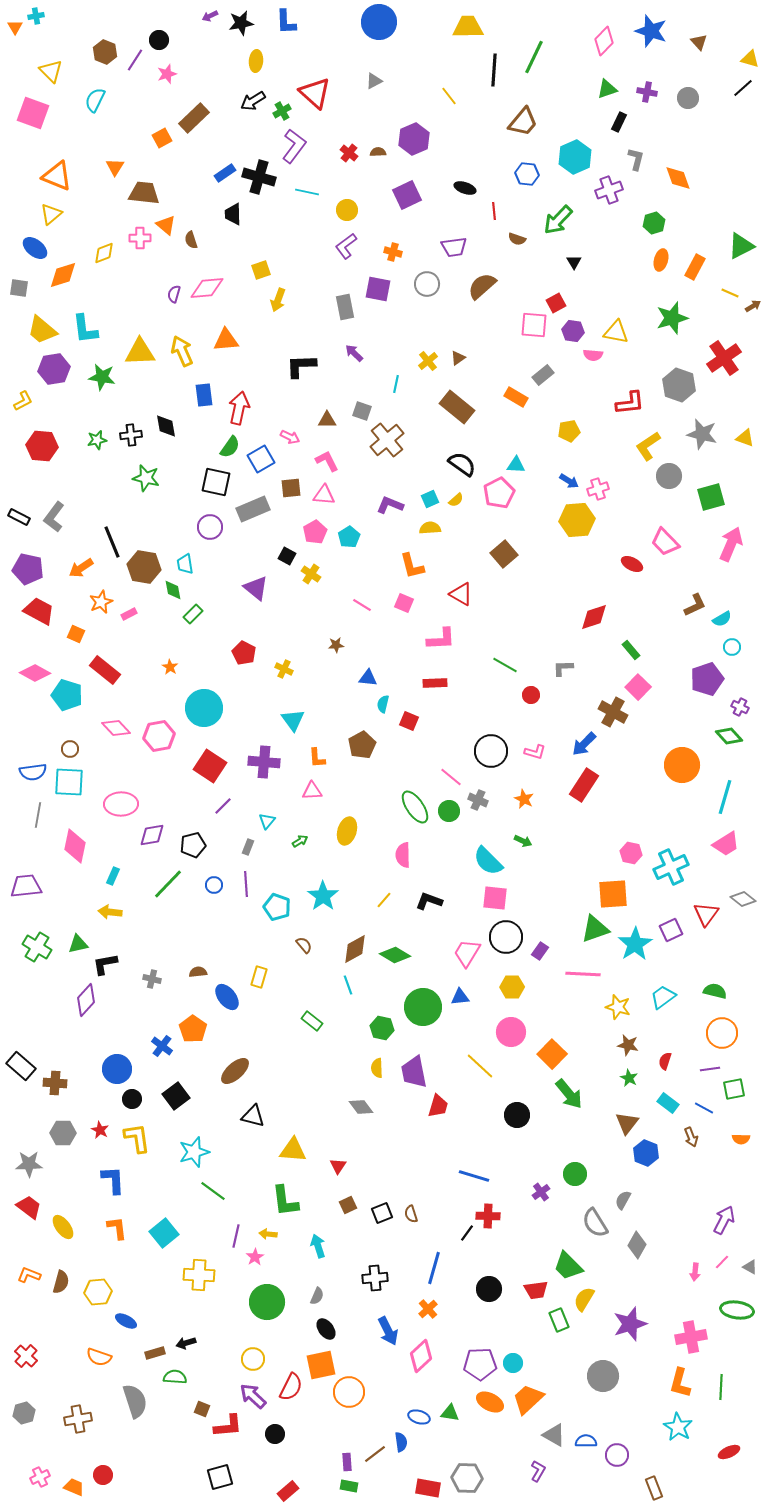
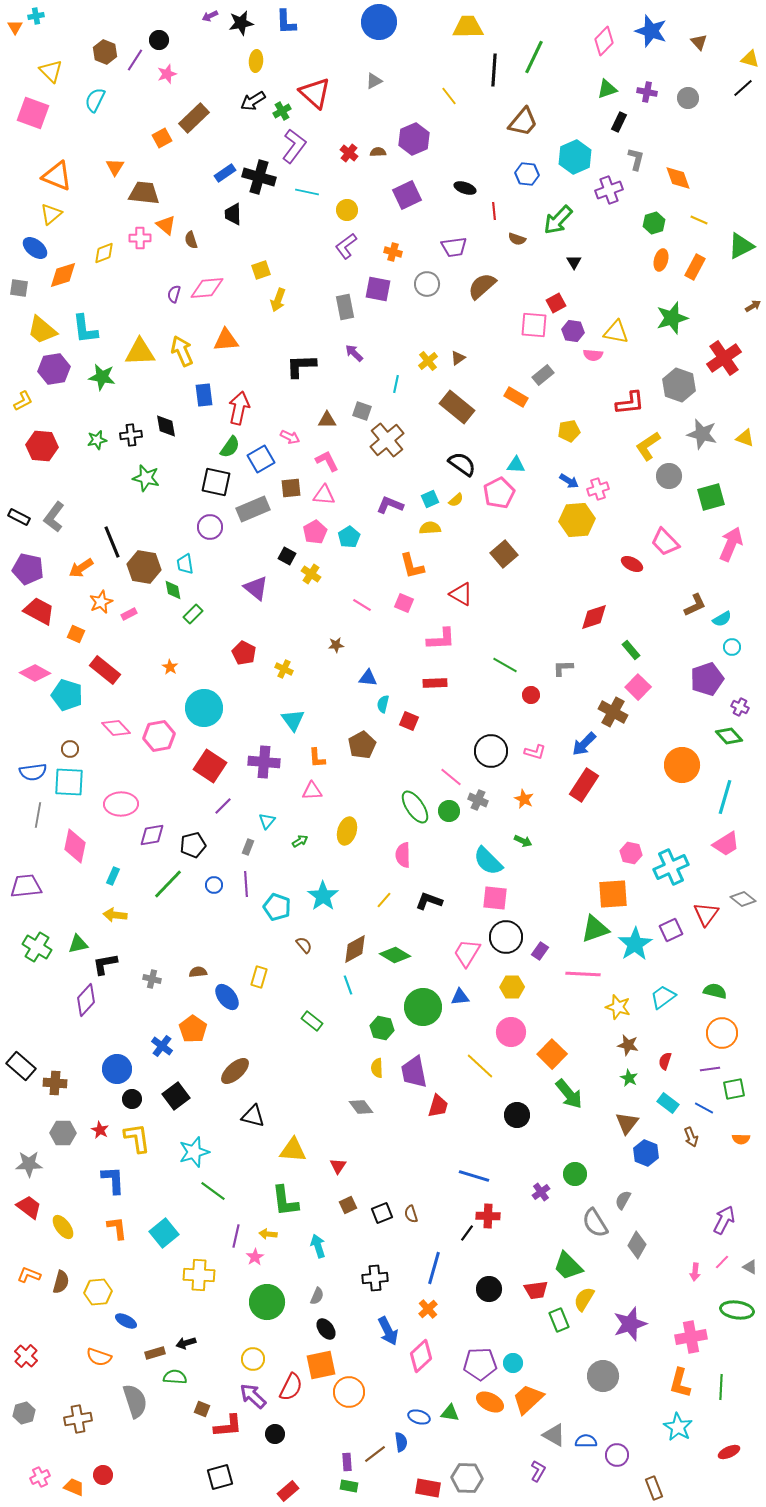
yellow line at (730, 293): moved 31 px left, 73 px up
yellow arrow at (110, 912): moved 5 px right, 3 px down
